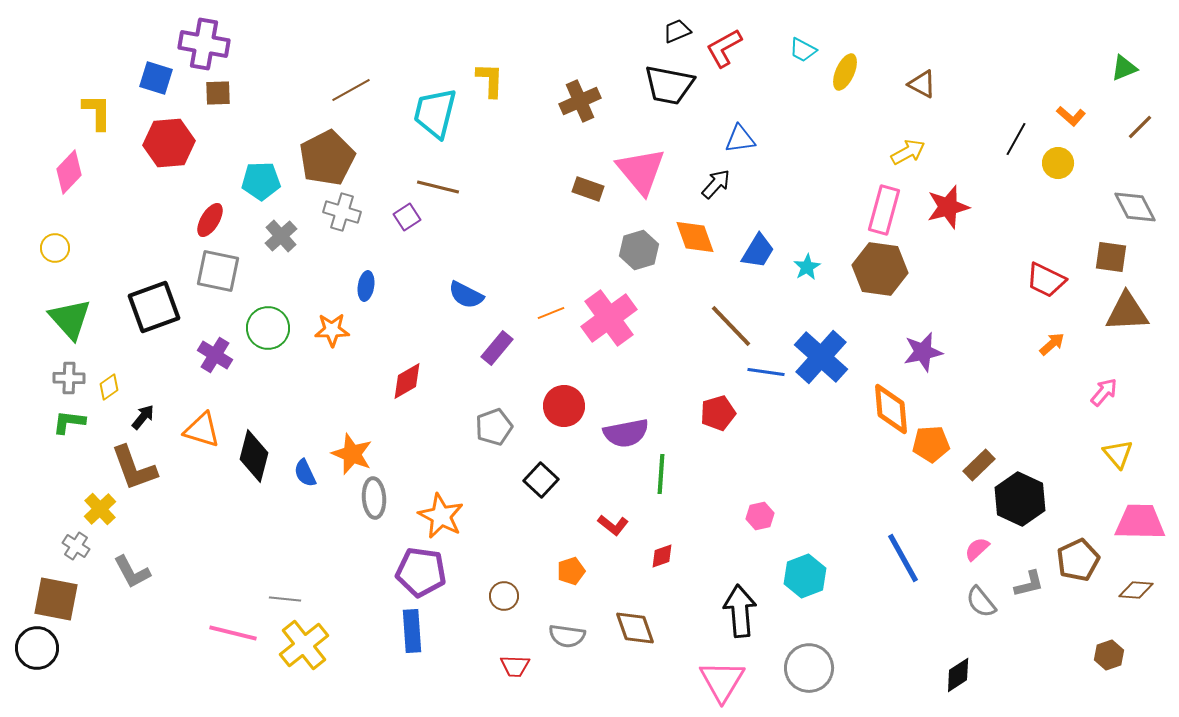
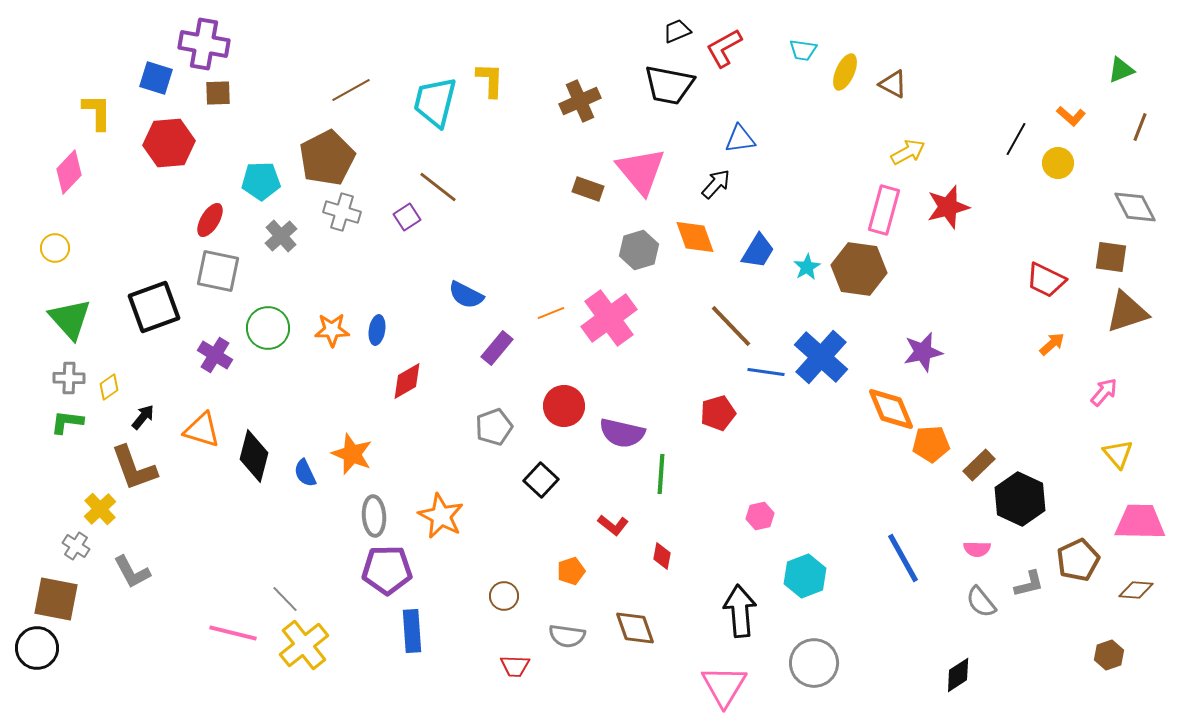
cyan trapezoid at (803, 50): rotated 20 degrees counterclockwise
green triangle at (1124, 68): moved 3 px left, 2 px down
brown triangle at (922, 84): moved 29 px left
cyan trapezoid at (435, 113): moved 11 px up
brown line at (1140, 127): rotated 24 degrees counterclockwise
brown line at (438, 187): rotated 24 degrees clockwise
brown hexagon at (880, 269): moved 21 px left
blue ellipse at (366, 286): moved 11 px right, 44 px down
brown triangle at (1127, 312): rotated 15 degrees counterclockwise
orange diamond at (891, 409): rotated 18 degrees counterclockwise
green L-shape at (69, 422): moved 2 px left
purple semicircle at (626, 433): moved 4 px left; rotated 24 degrees clockwise
gray ellipse at (374, 498): moved 18 px down
pink semicircle at (977, 549): rotated 136 degrees counterclockwise
red diamond at (662, 556): rotated 60 degrees counterclockwise
purple pentagon at (421, 572): moved 34 px left, 2 px up; rotated 9 degrees counterclockwise
gray line at (285, 599): rotated 40 degrees clockwise
gray circle at (809, 668): moved 5 px right, 5 px up
pink triangle at (722, 681): moved 2 px right, 5 px down
